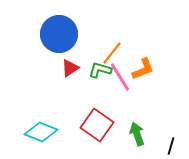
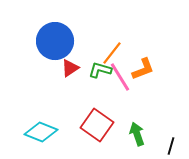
blue circle: moved 4 px left, 7 px down
